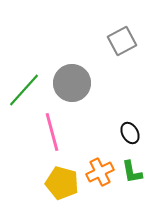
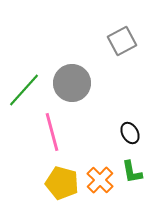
orange cross: moved 8 px down; rotated 20 degrees counterclockwise
